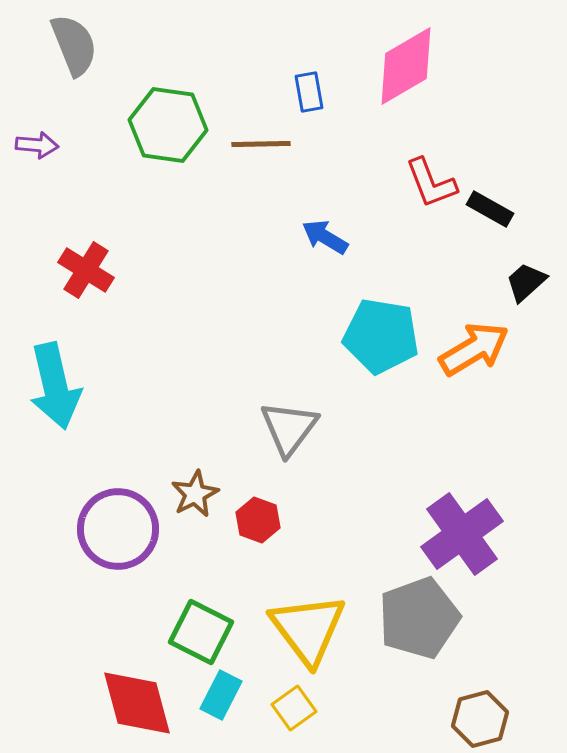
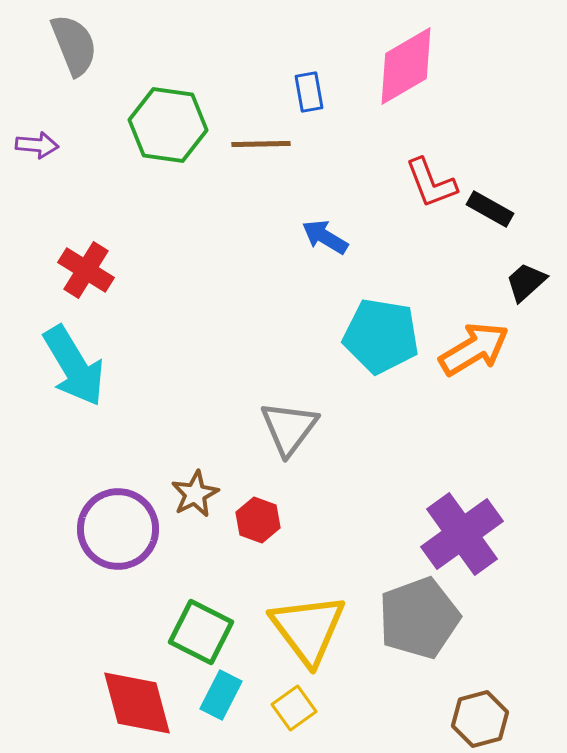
cyan arrow: moved 19 px right, 20 px up; rotated 18 degrees counterclockwise
